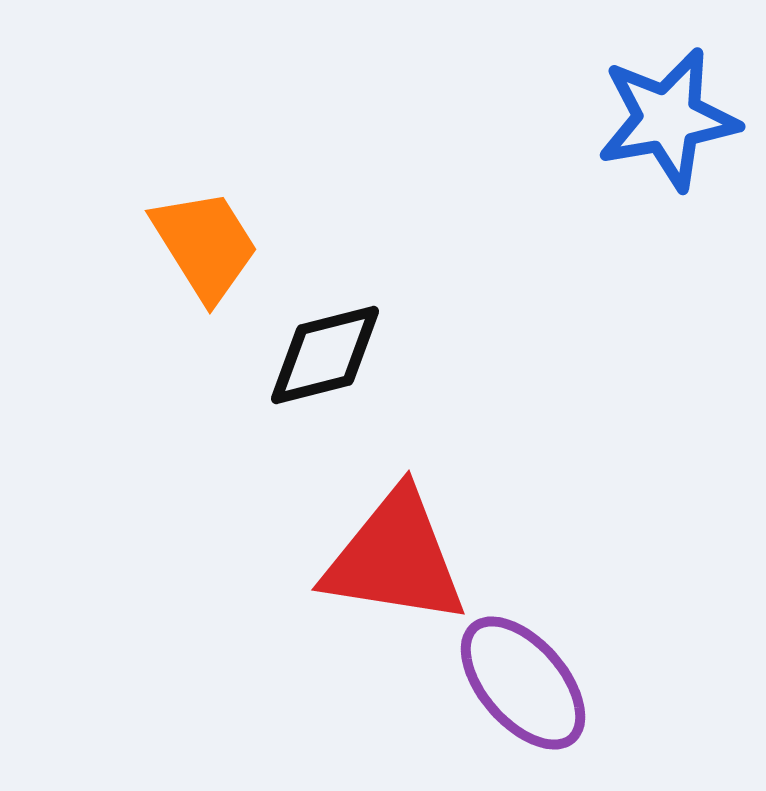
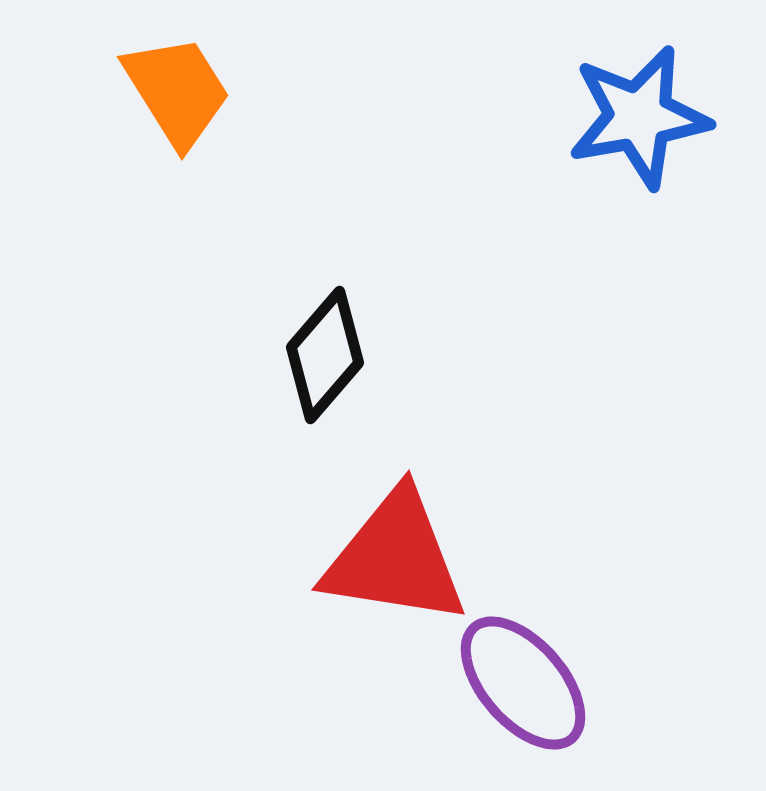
blue star: moved 29 px left, 2 px up
orange trapezoid: moved 28 px left, 154 px up
black diamond: rotated 35 degrees counterclockwise
